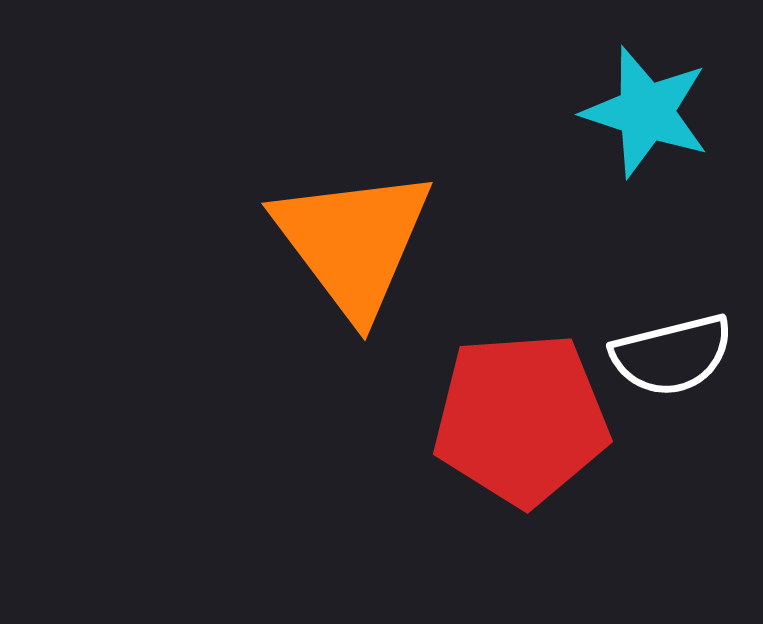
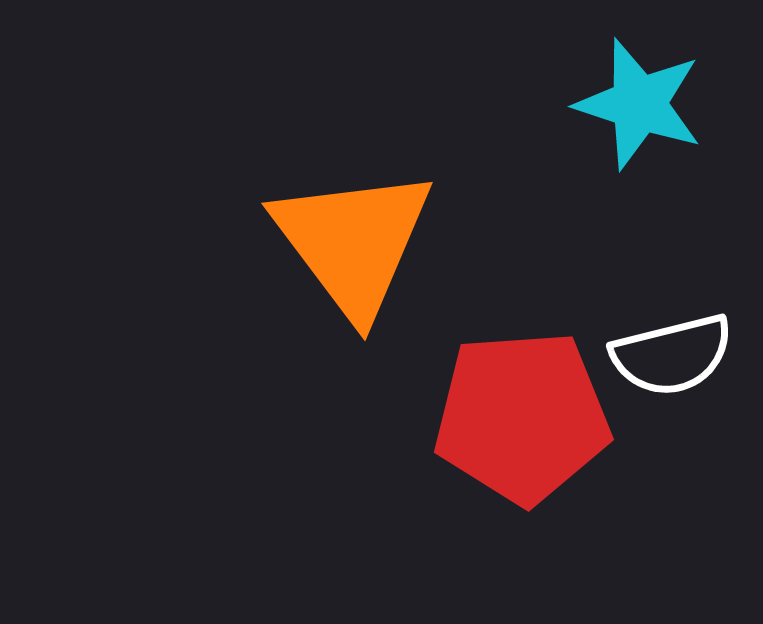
cyan star: moved 7 px left, 8 px up
red pentagon: moved 1 px right, 2 px up
